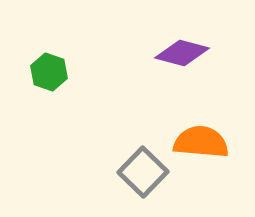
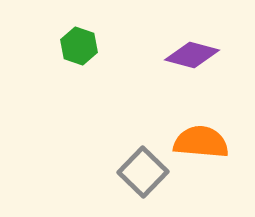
purple diamond: moved 10 px right, 2 px down
green hexagon: moved 30 px right, 26 px up
